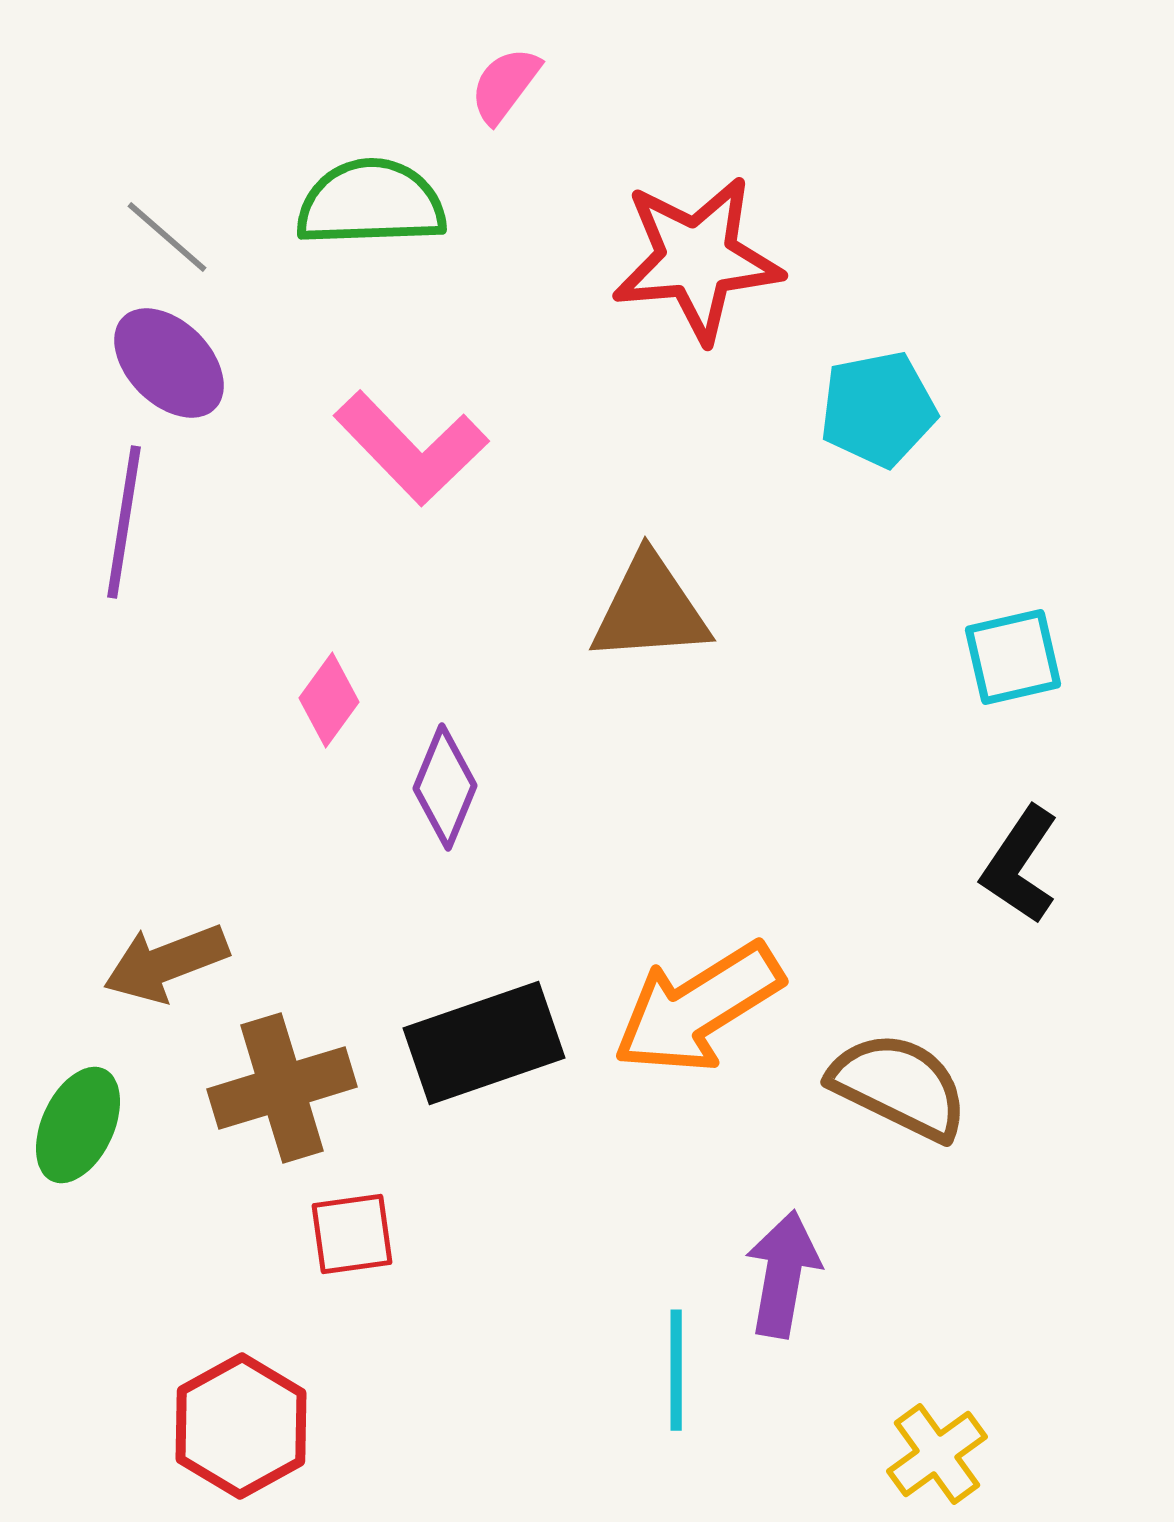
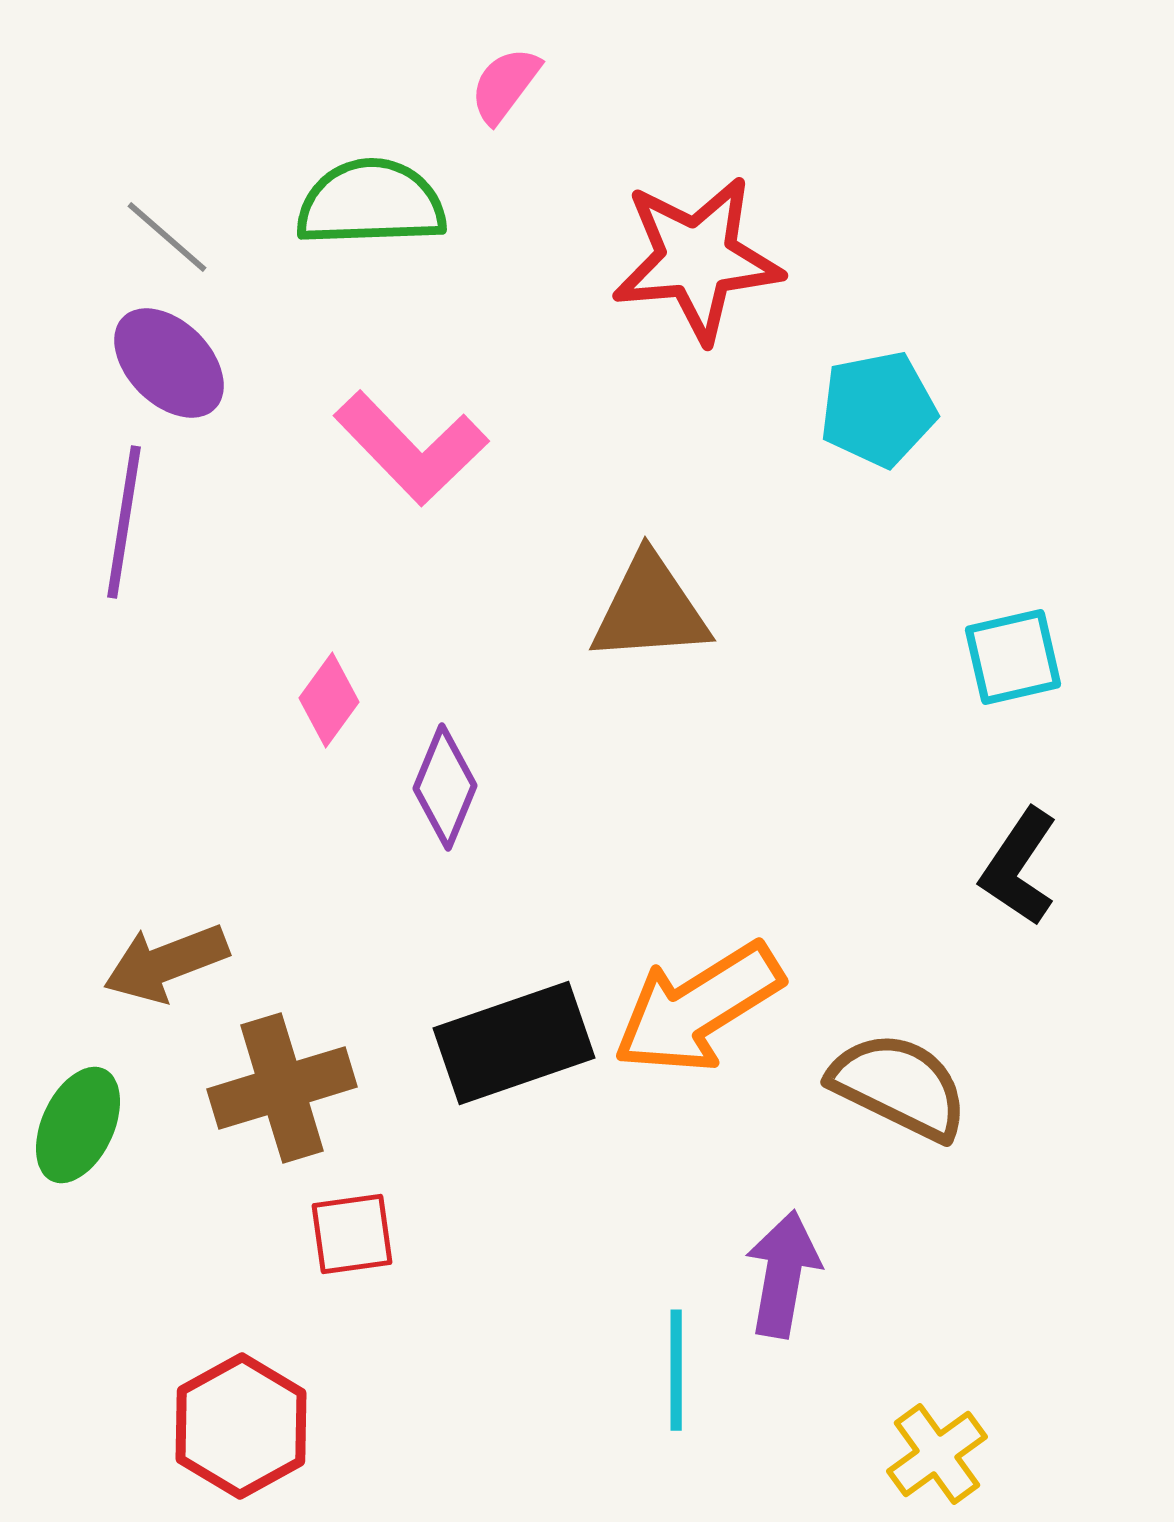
black L-shape: moved 1 px left, 2 px down
black rectangle: moved 30 px right
